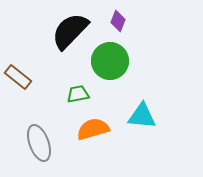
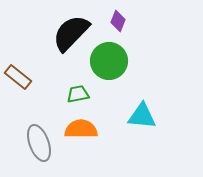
black semicircle: moved 1 px right, 2 px down
green circle: moved 1 px left
orange semicircle: moved 12 px left; rotated 16 degrees clockwise
